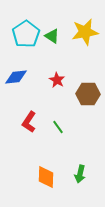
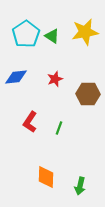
red star: moved 2 px left, 1 px up; rotated 21 degrees clockwise
red L-shape: moved 1 px right
green line: moved 1 px right, 1 px down; rotated 56 degrees clockwise
green arrow: moved 12 px down
